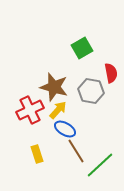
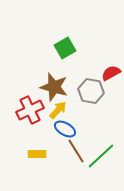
green square: moved 17 px left
red semicircle: rotated 108 degrees counterclockwise
yellow rectangle: rotated 72 degrees counterclockwise
green line: moved 1 px right, 9 px up
